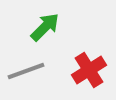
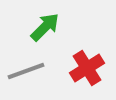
red cross: moved 2 px left, 2 px up
